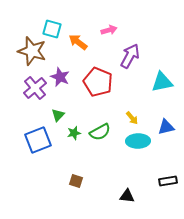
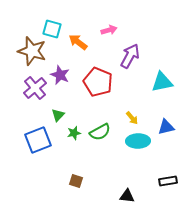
purple star: moved 2 px up
